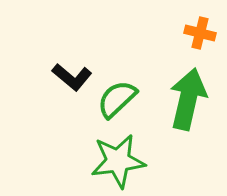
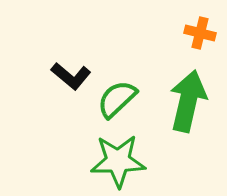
black L-shape: moved 1 px left, 1 px up
green arrow: moved 2 px down
green star: rotated 6 degrees clockwise
